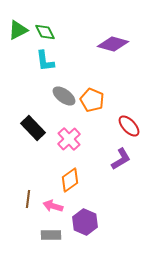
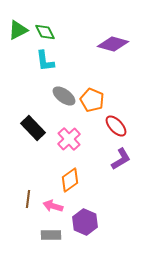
red ellipse: moved 13 px left
